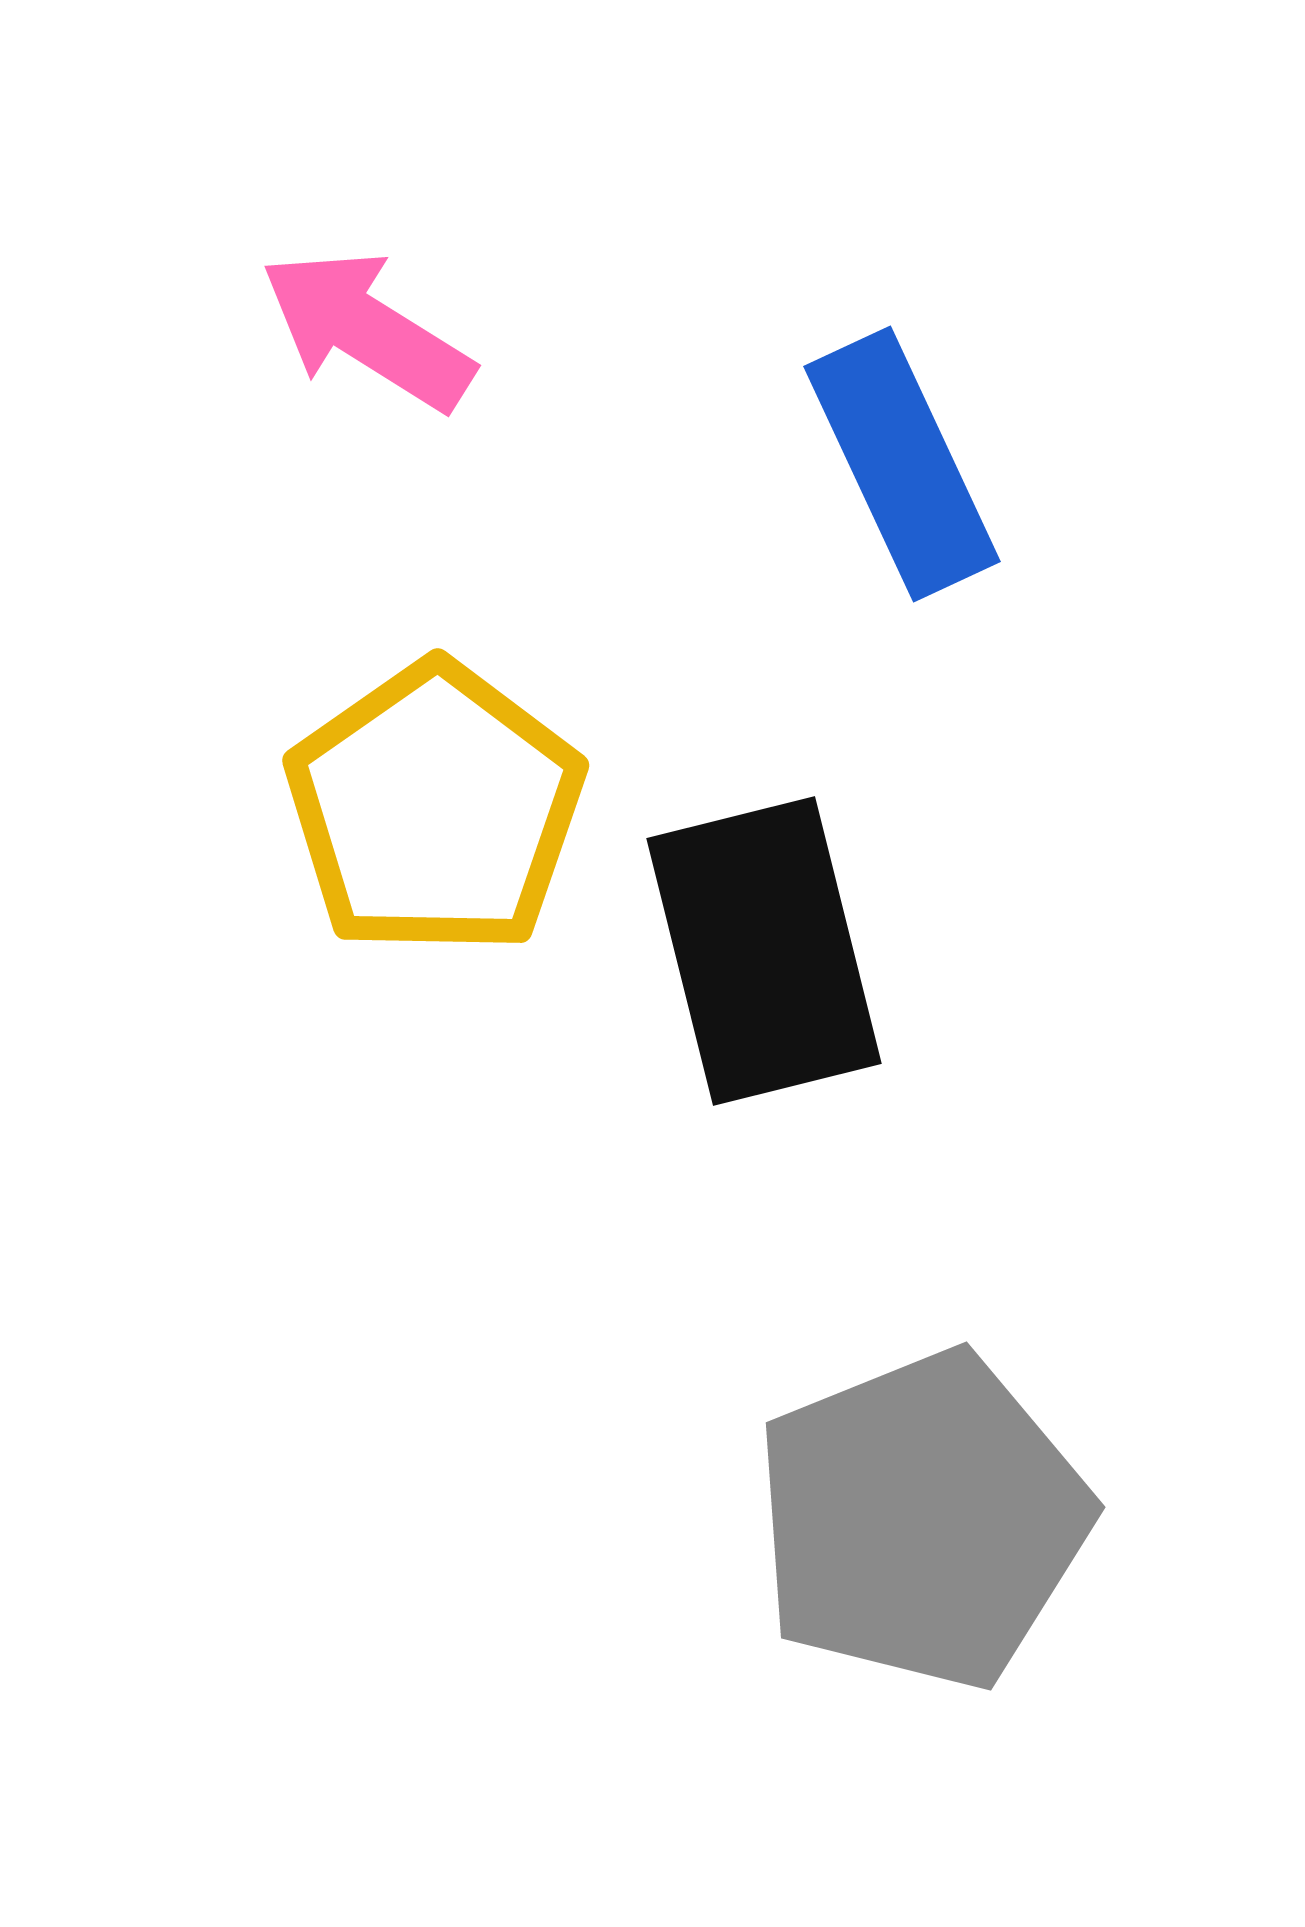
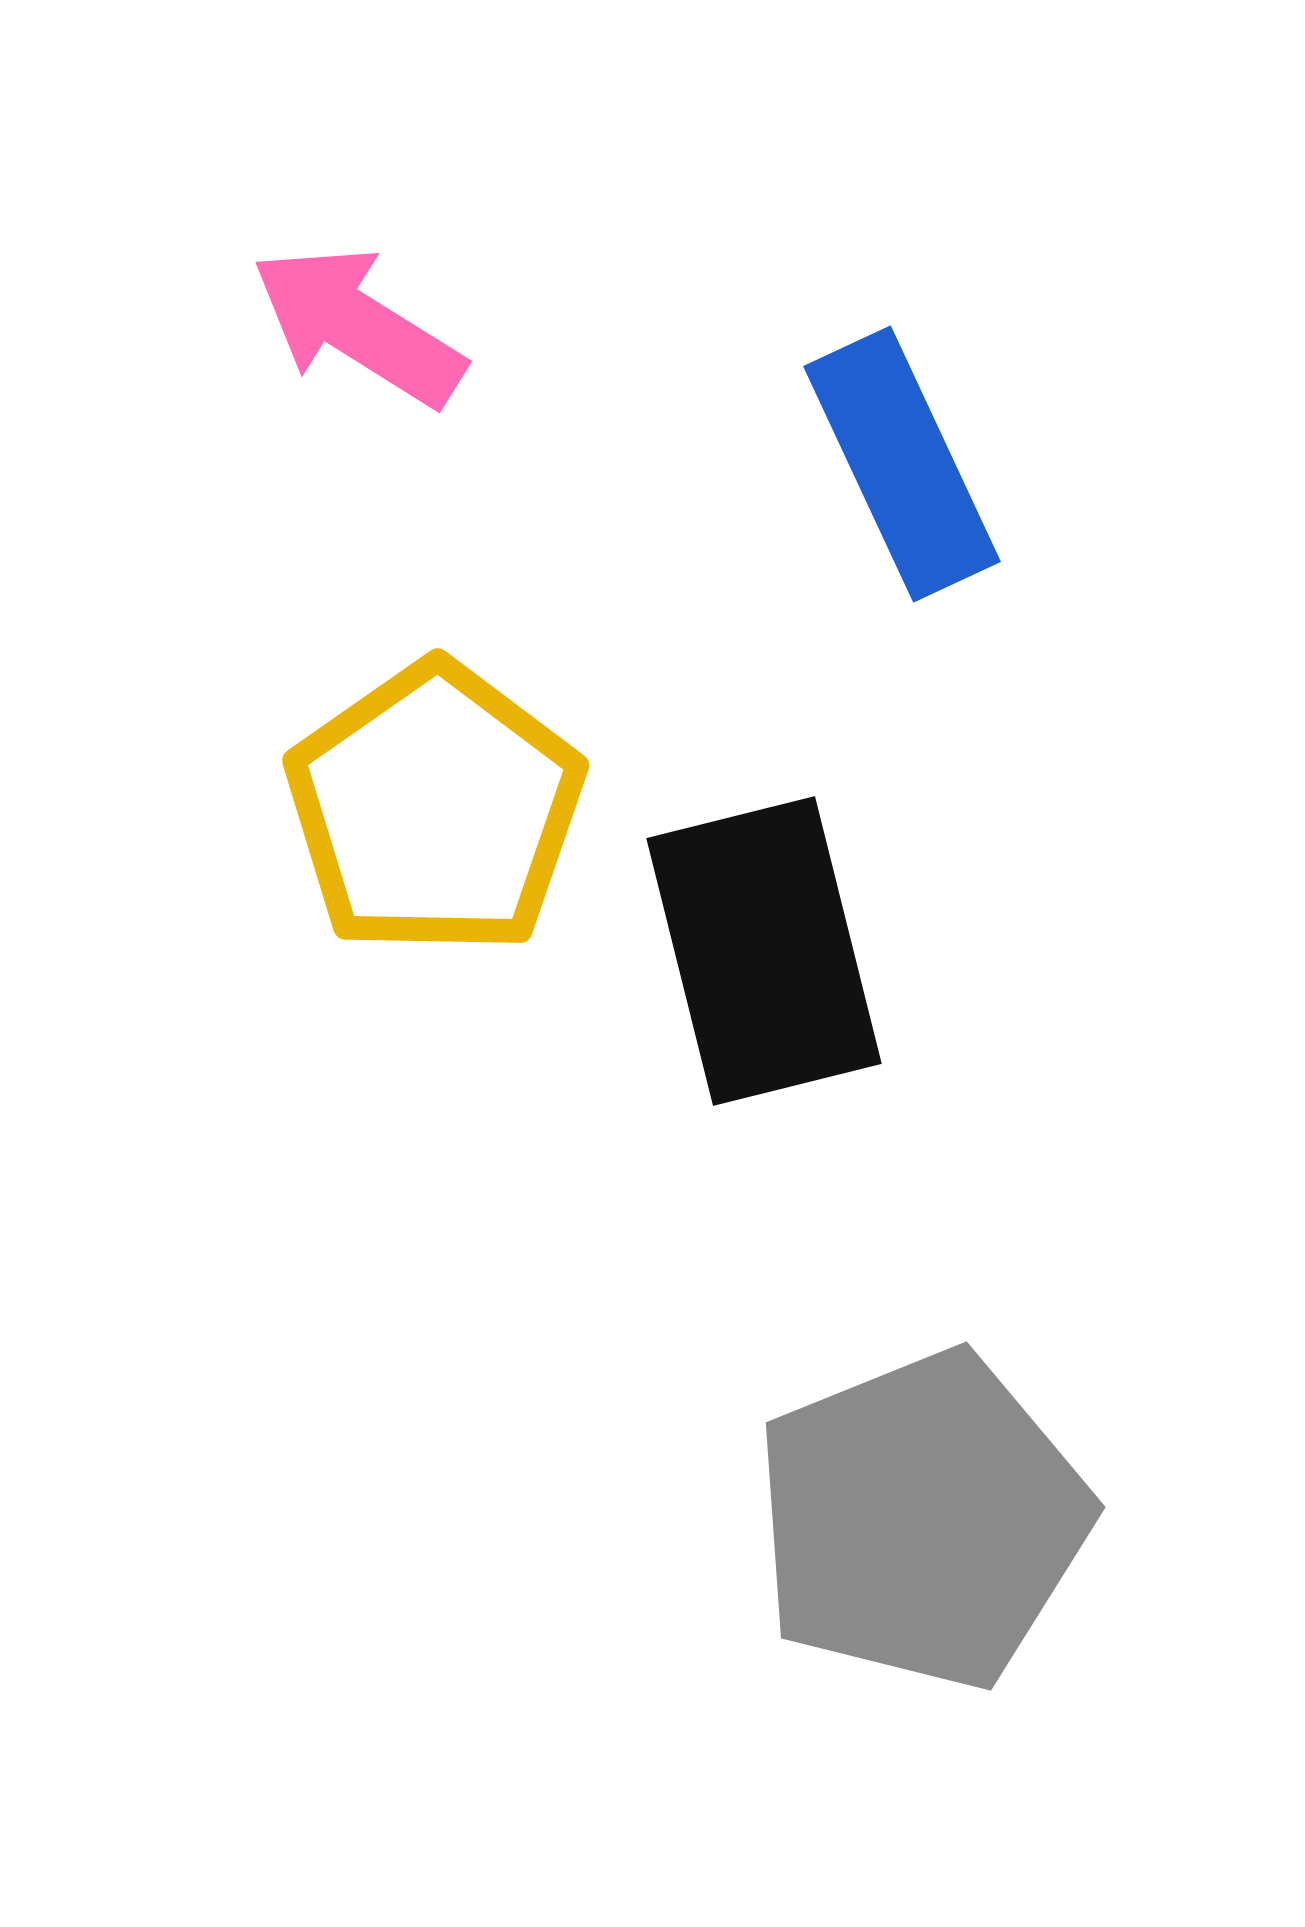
pink arrow: moved 9 px left, 4 px up
